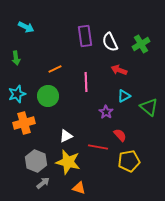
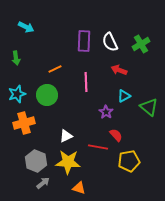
purple rectangle: moved 1 px left, 5 px down; rotated 10 degrees clockwise
green circle: moved 1 px left, 1 px up
red semicircle: moved 4 px left
yellow star: rotated 10 degrees counterclockwise
